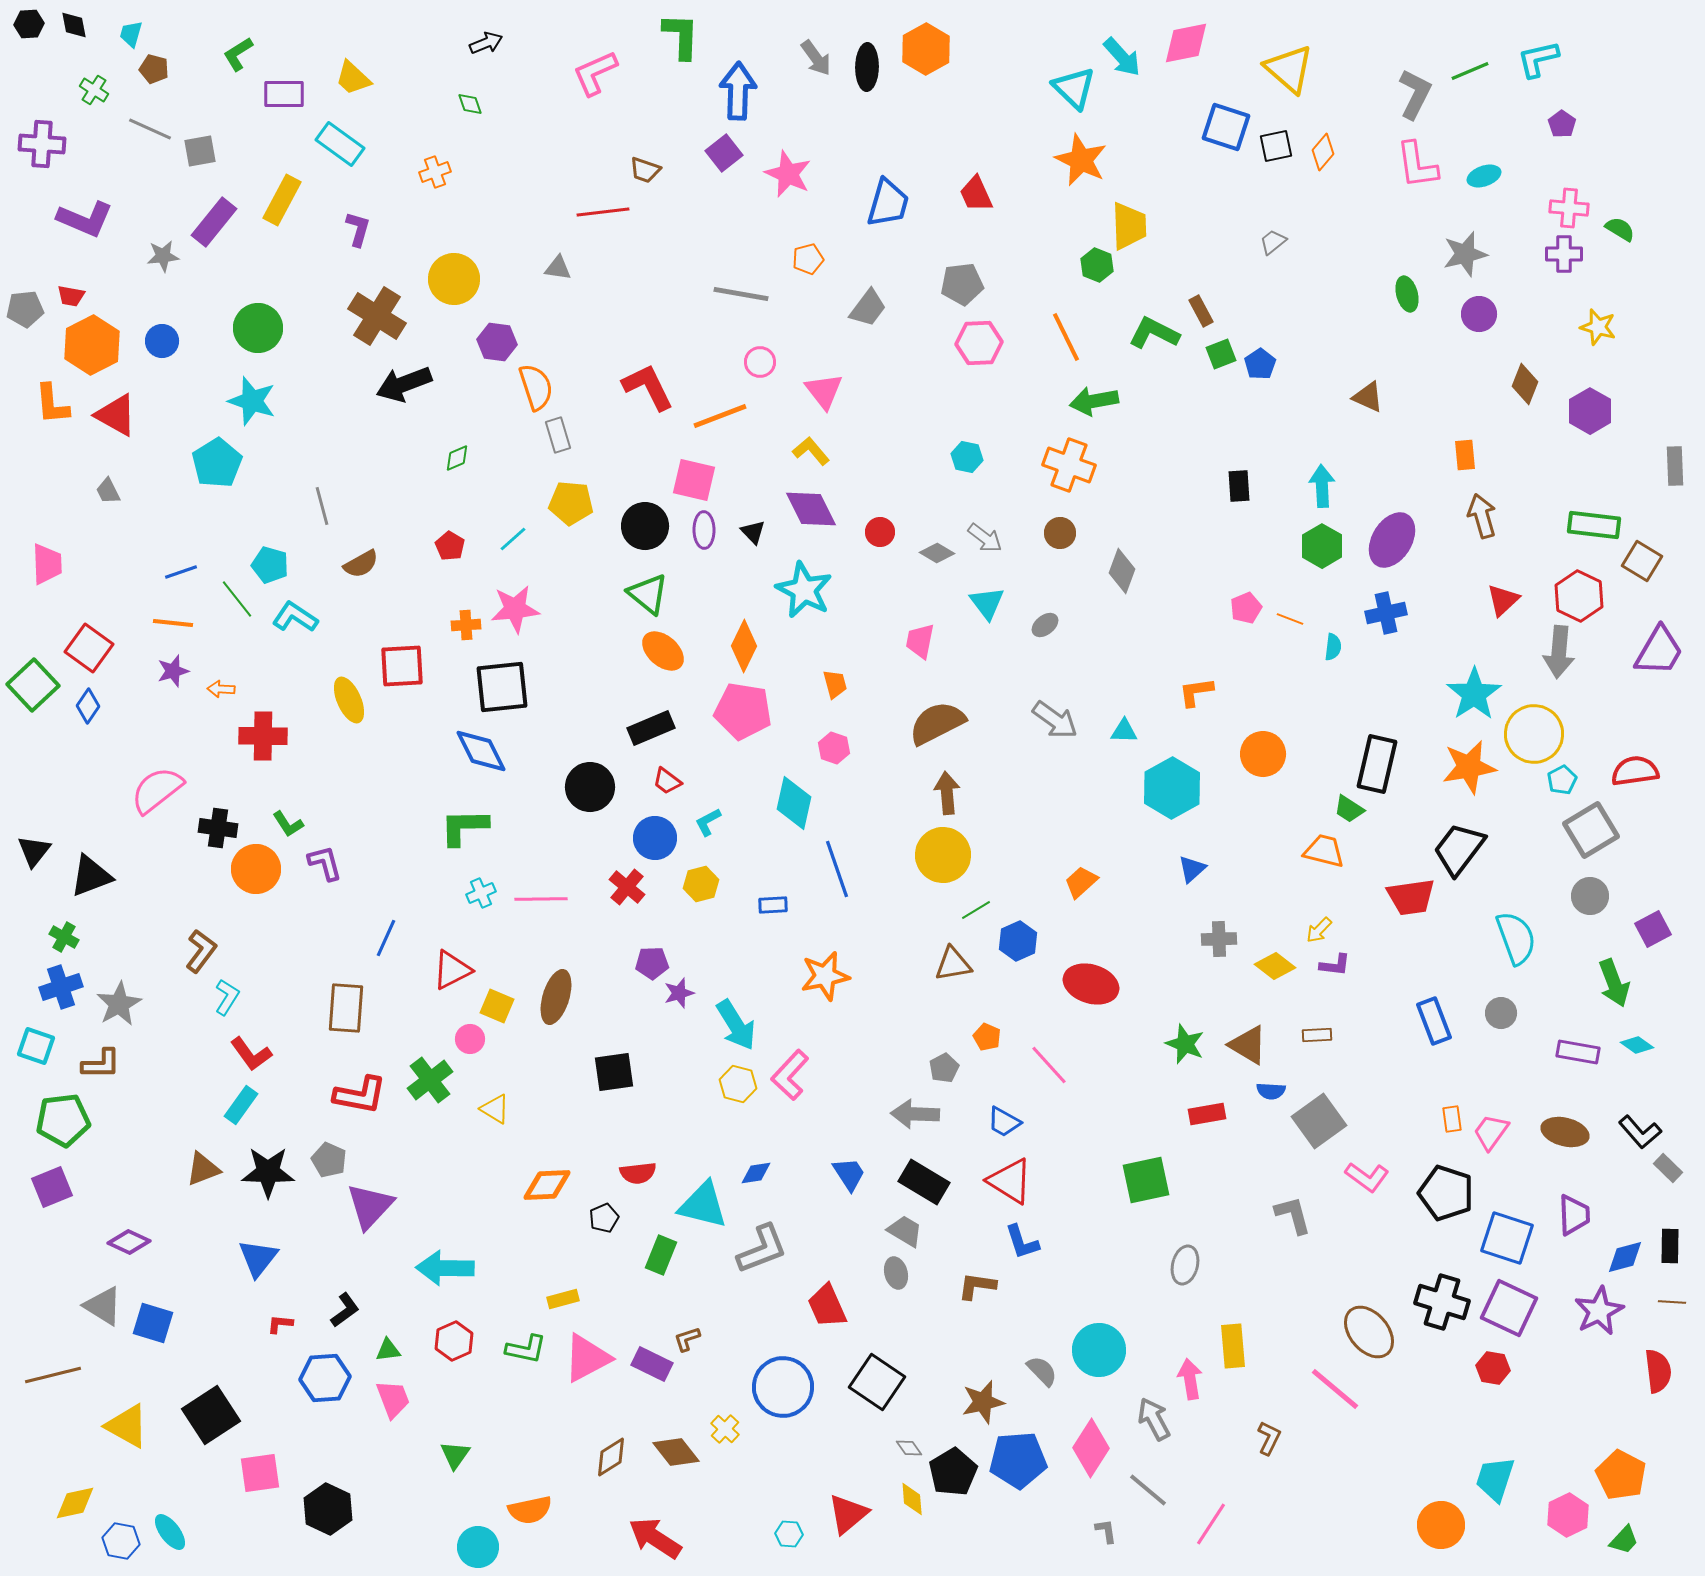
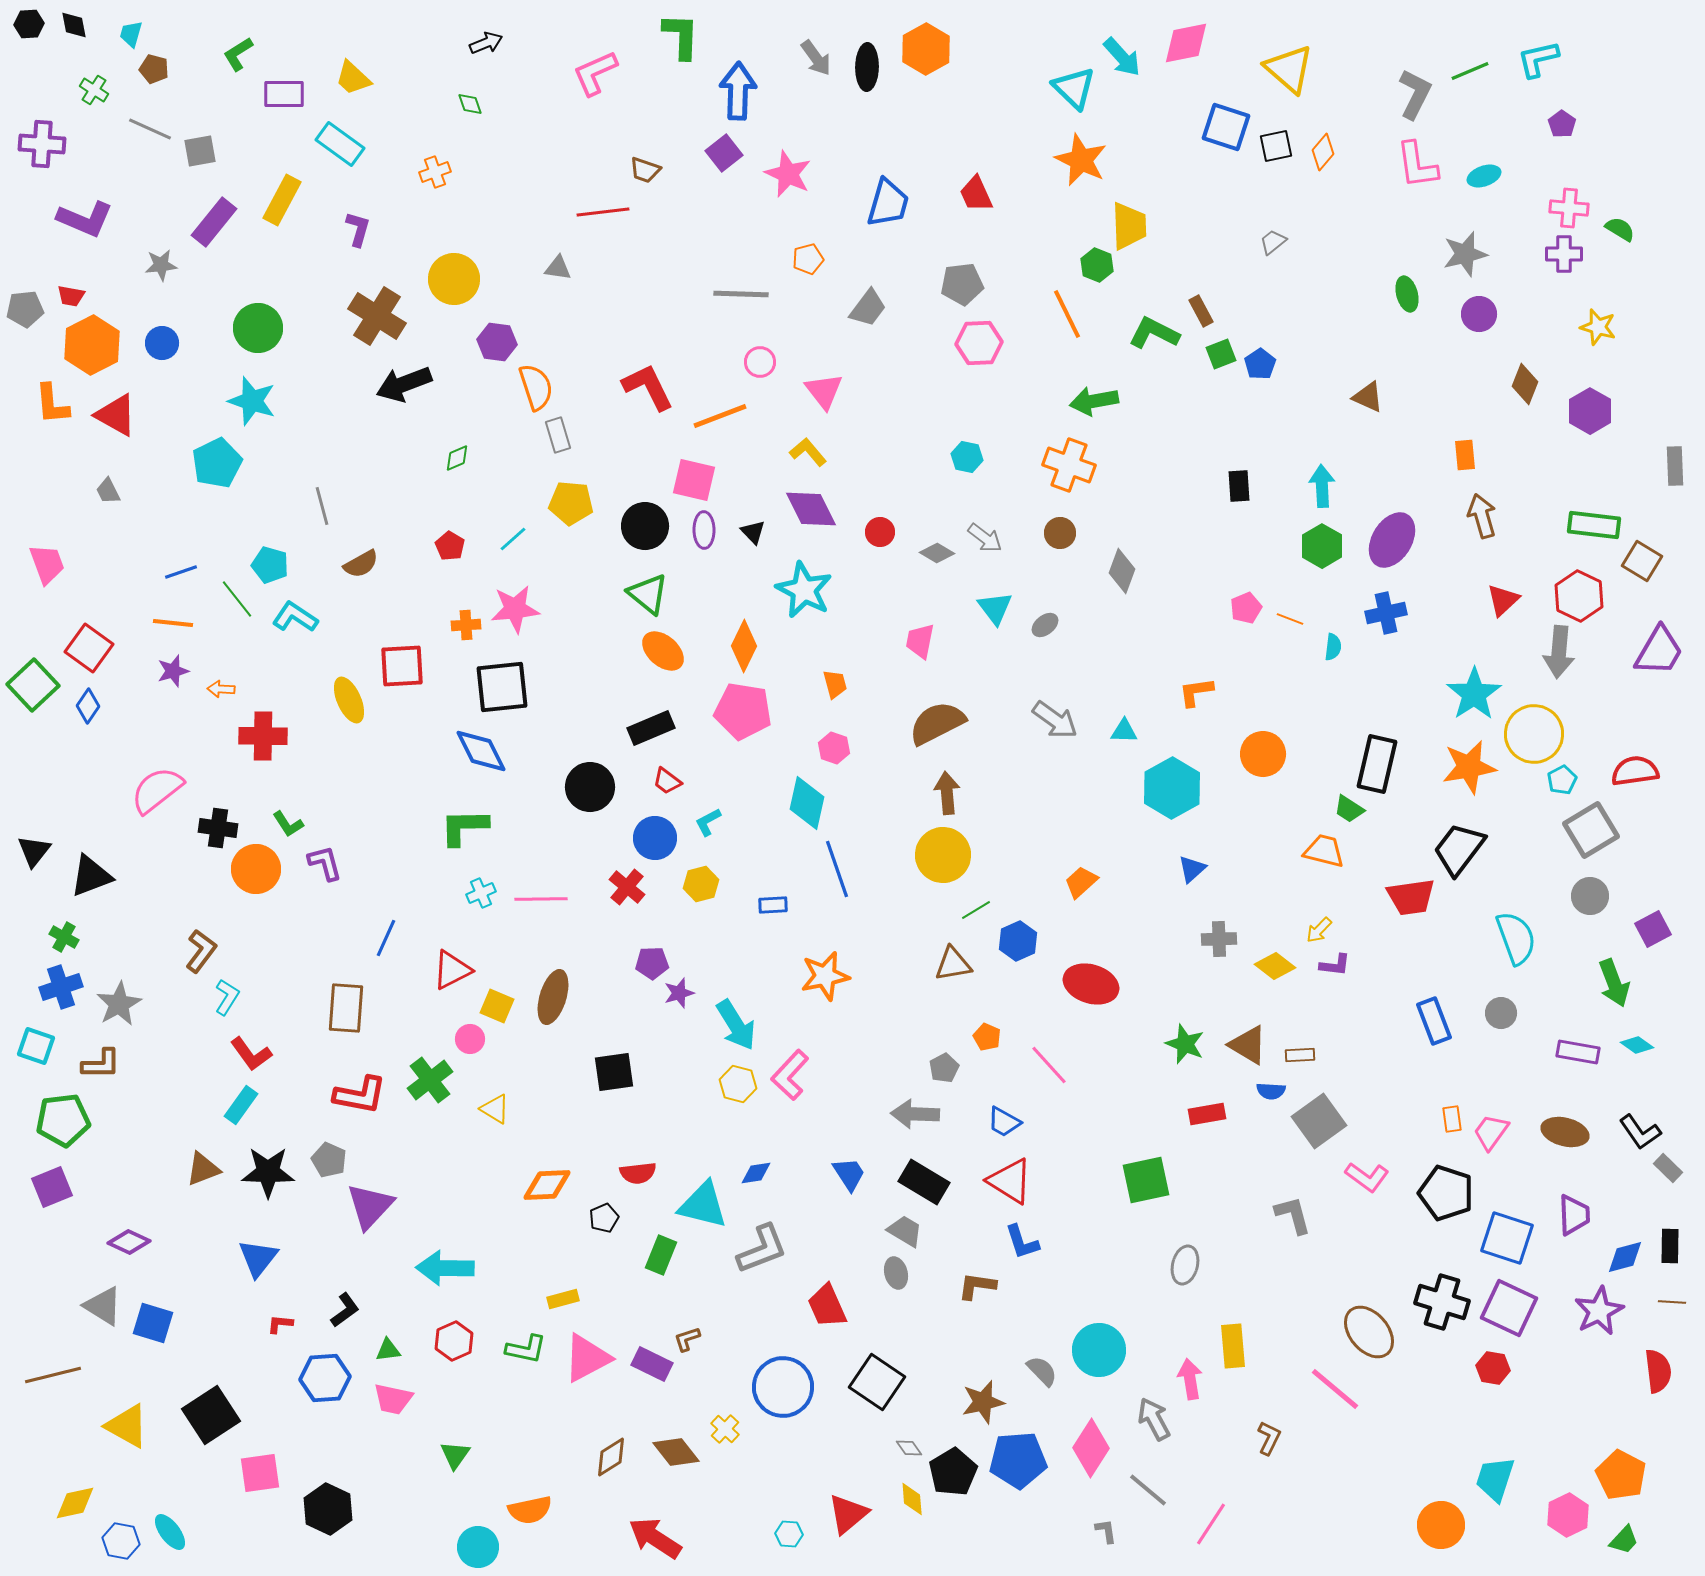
gray star at (163, 256): moved 2 px left, 9 px down
gray line at (741, 294): rotated 8 degrees counterclockwise
orange line at (1066, 337): moved 1 px right, 23 px up
blue circle at (162, 341): moved 2 px down
yellow L-shape at (811, 451): moved 3 px left, 1 px down
cyan pentagon at (217, 463): rotated 6 degrees clockwise
pink trapezoid at (47, 564): rotated 18 degrees counterclockwise
cyan triangle at (987, 603): moved 8 px right, 5 px down
cyan diamond at (794, 803): moved 13 px right
brown ellipse at (556, 997): moved 3 px left
brown rectangle at (1317, 1035): moved 17 px left, 20 px down
black L-shape at (1640, 1132): rotated 6 degrees clockwise
pink trapezoid at (393, 1399): rotated 123 degrees clockwise
